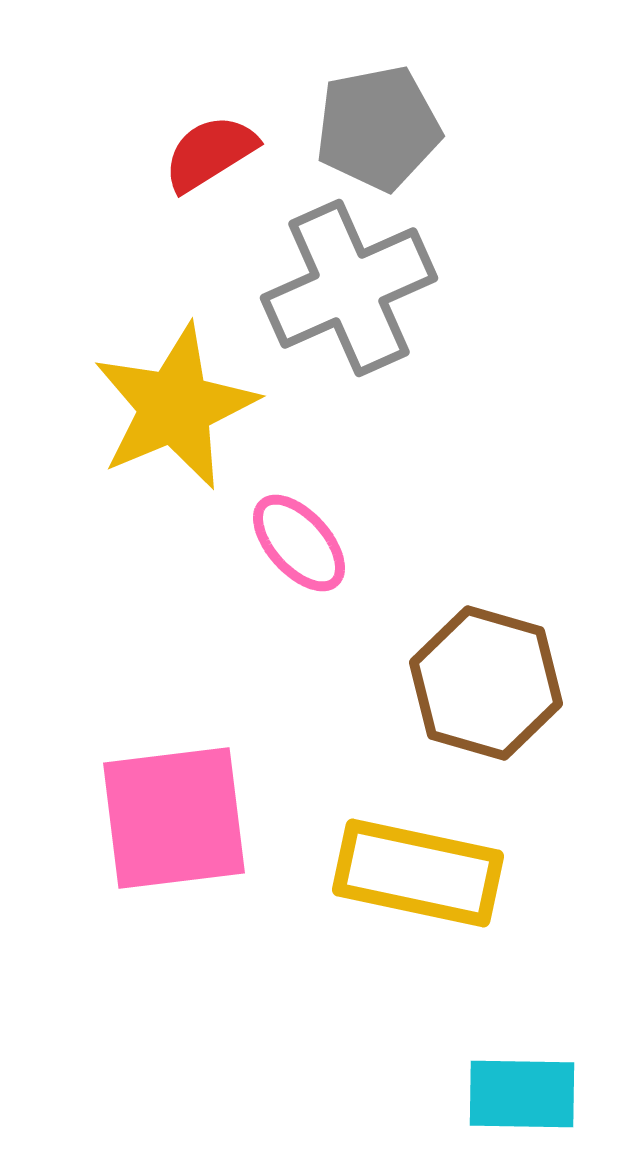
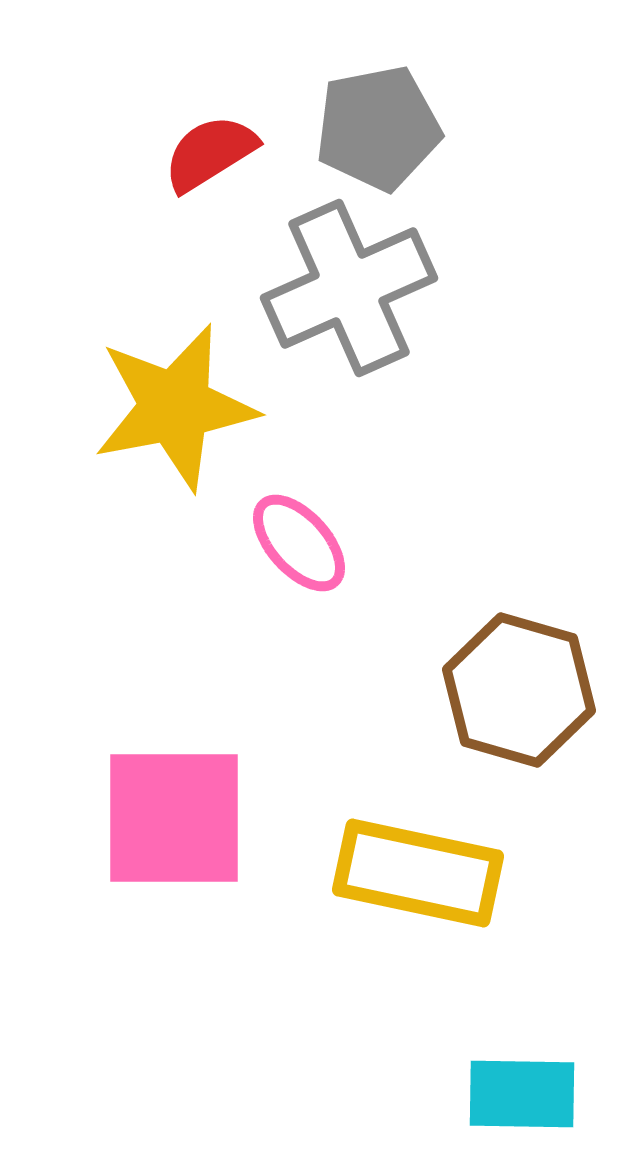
yellow star: rotated 12 degrees clockwise
brown hexagon: moved 33 px right, 7 px down
pink square: rotated 7 degrees clockwise
